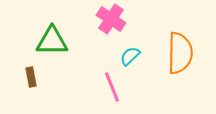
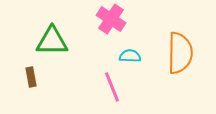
cyan semicircle: rotated 45 degrees clockwise
